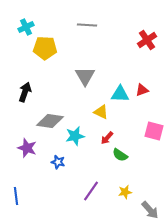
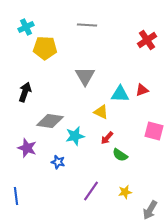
gray arrow: rotated 72 degrees clockwise
